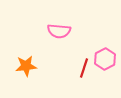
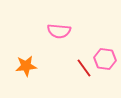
pink hexagon: rotated 25 degrees counterclockwise
red line: rotated 54 degrees counterclockwise
